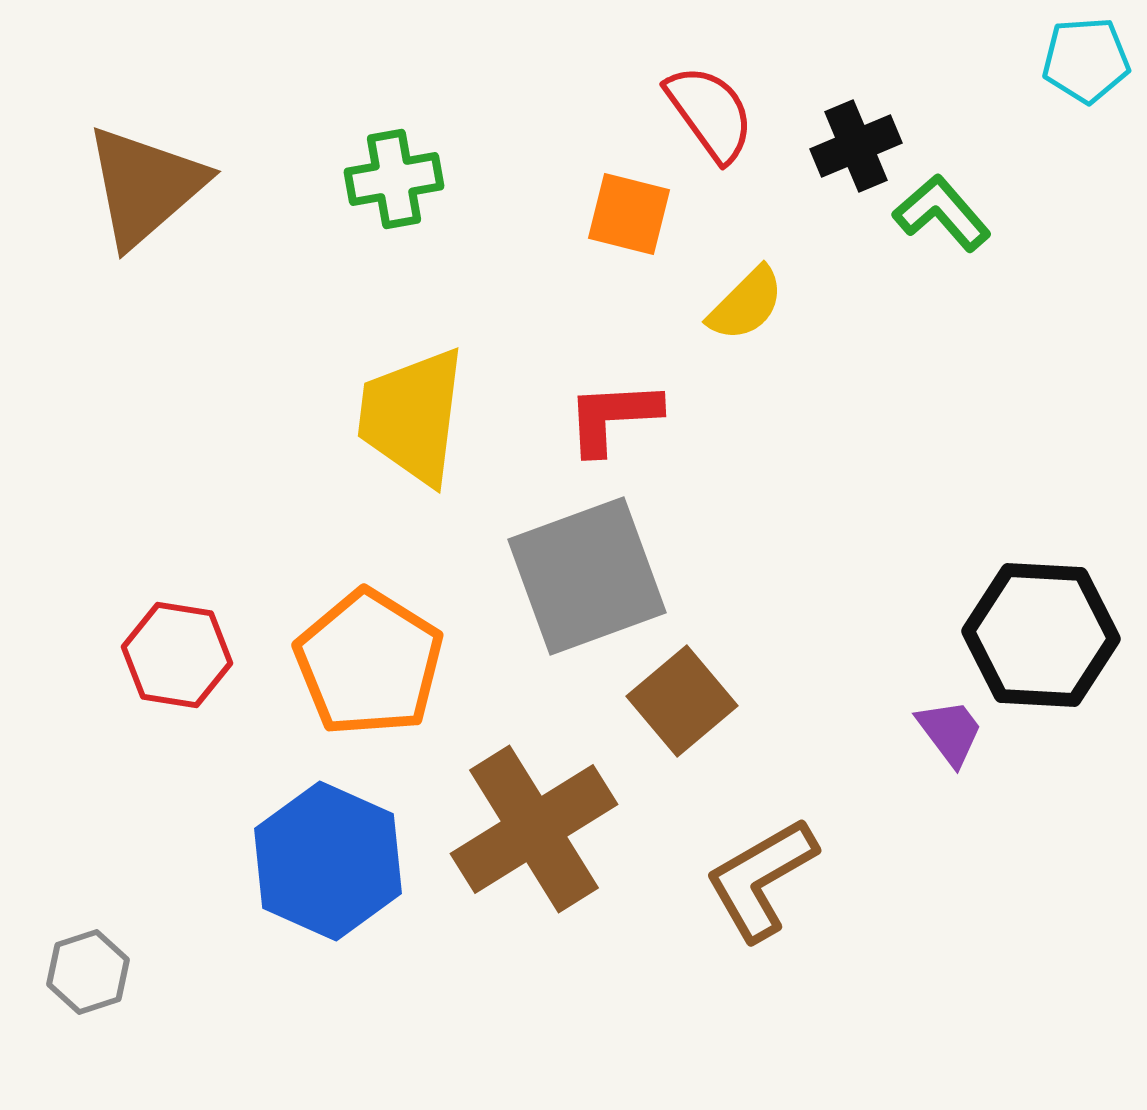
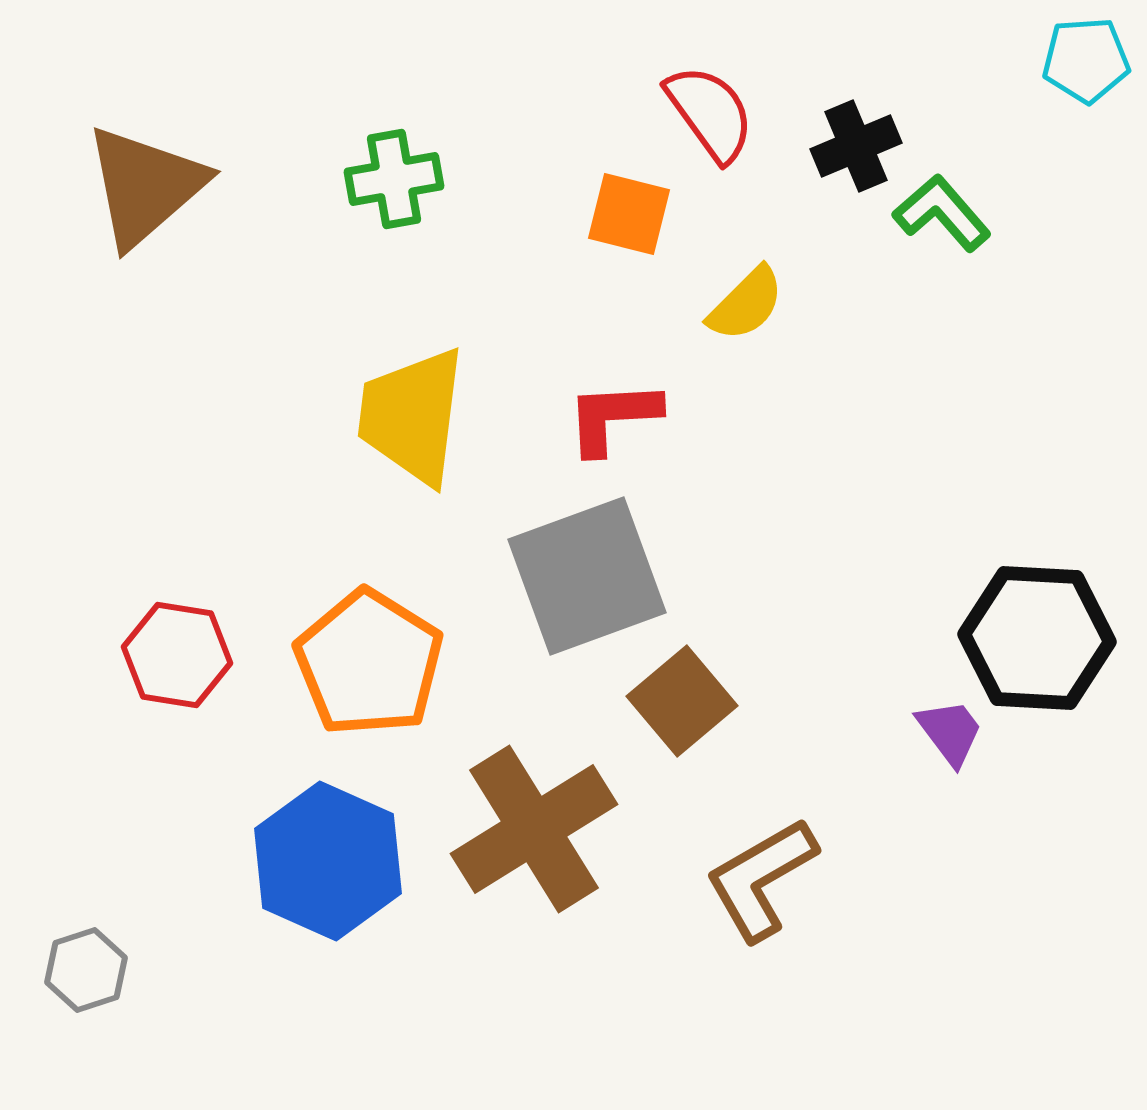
black hexagon: moved 4 px left, 3 px down
gray hexagon: moved 2 px left, 2 px up
